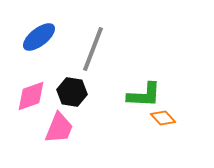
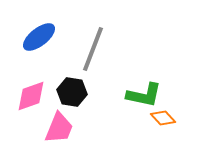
green L-shape: rotated 9 degrees clockwise
